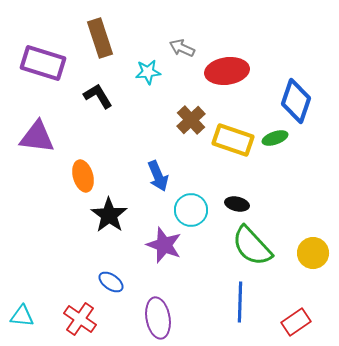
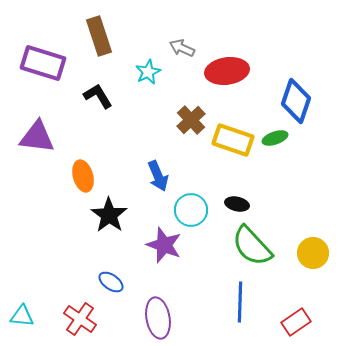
brown rectangle: moved 1 px left, 2 px up
cyan star: rotated 20 degrees counterclockwise
